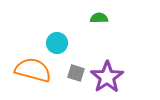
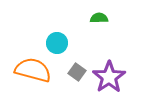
gray square: moved 1 px right, 1 px up; rotated 18 degrees clockwise
purple star: moved 2 px right
